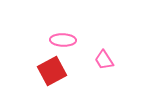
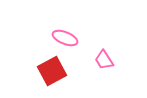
pink ellipse: moved 2 px right, 2 px up; rotated 20 degrees clockwise
